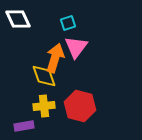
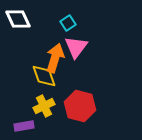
cyan square: rotated 14 degrees counterclockwise
yellow cross: rotated 20 degrees counterclockwise
